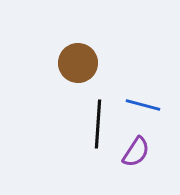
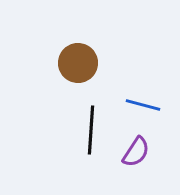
black line: moved 7 px left, 6 px down
